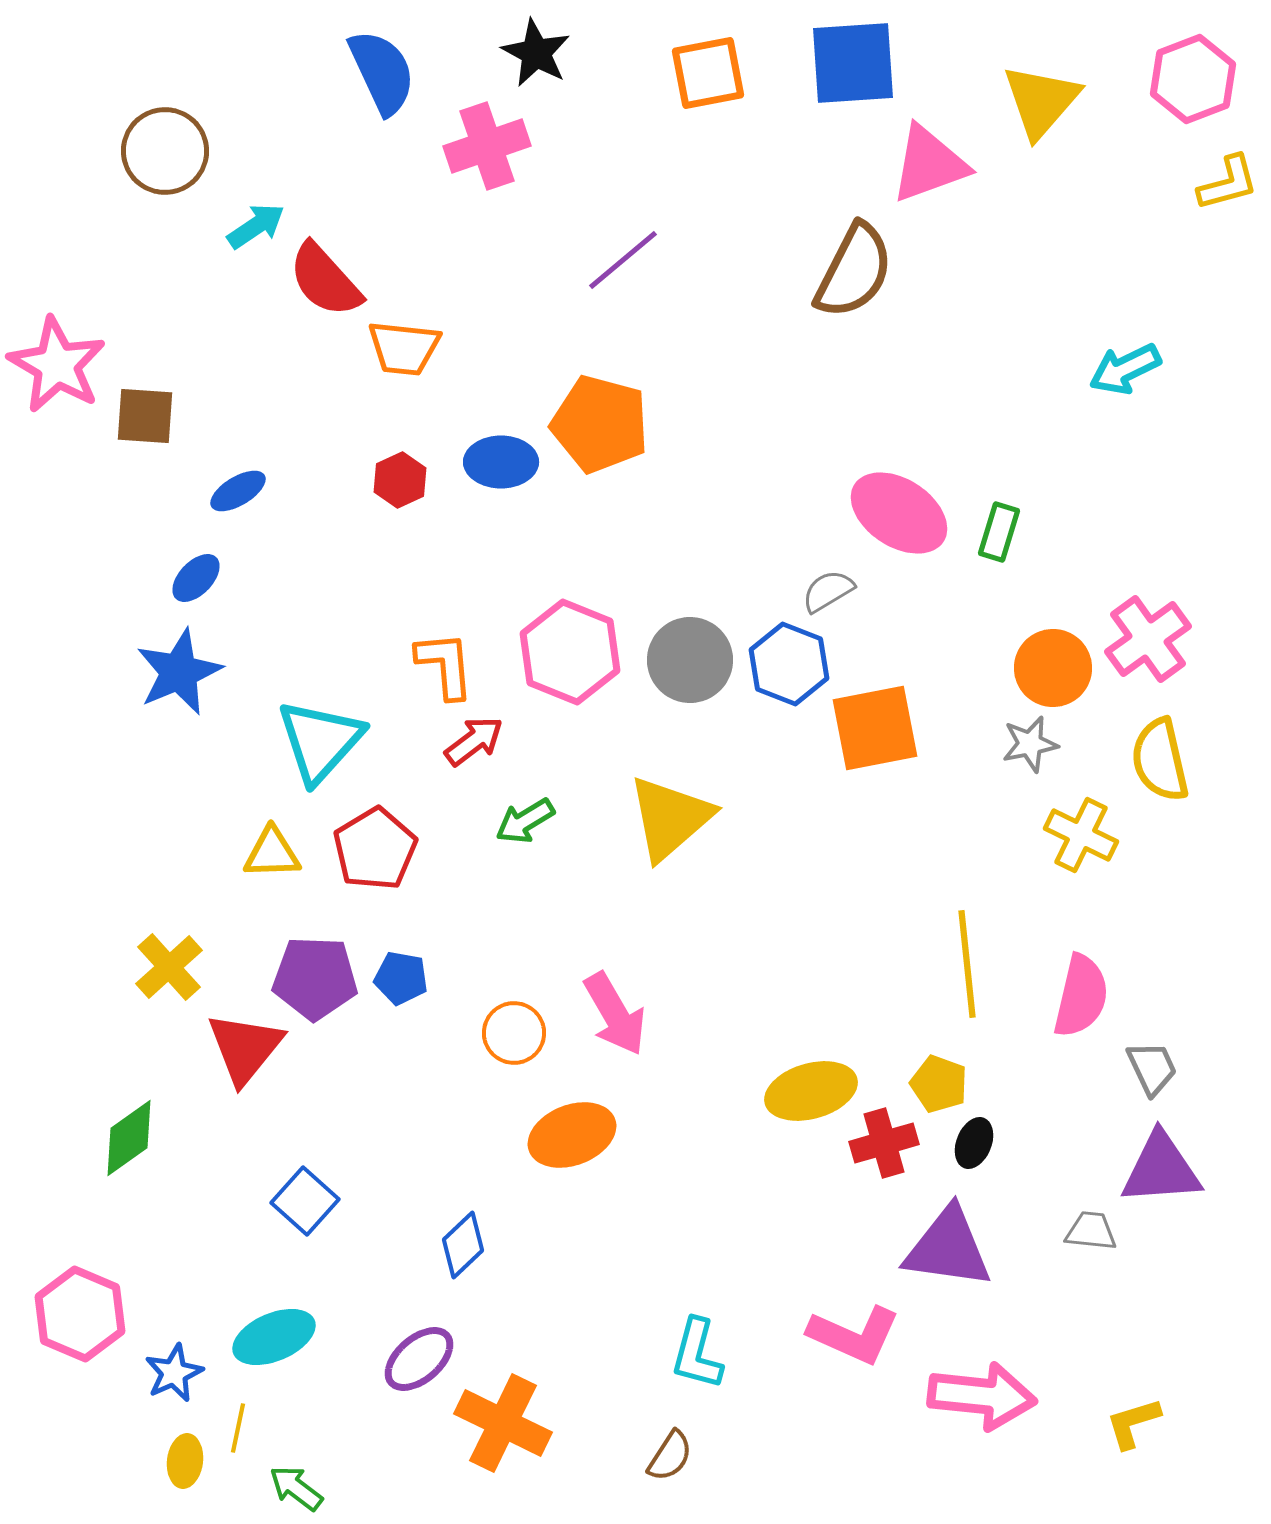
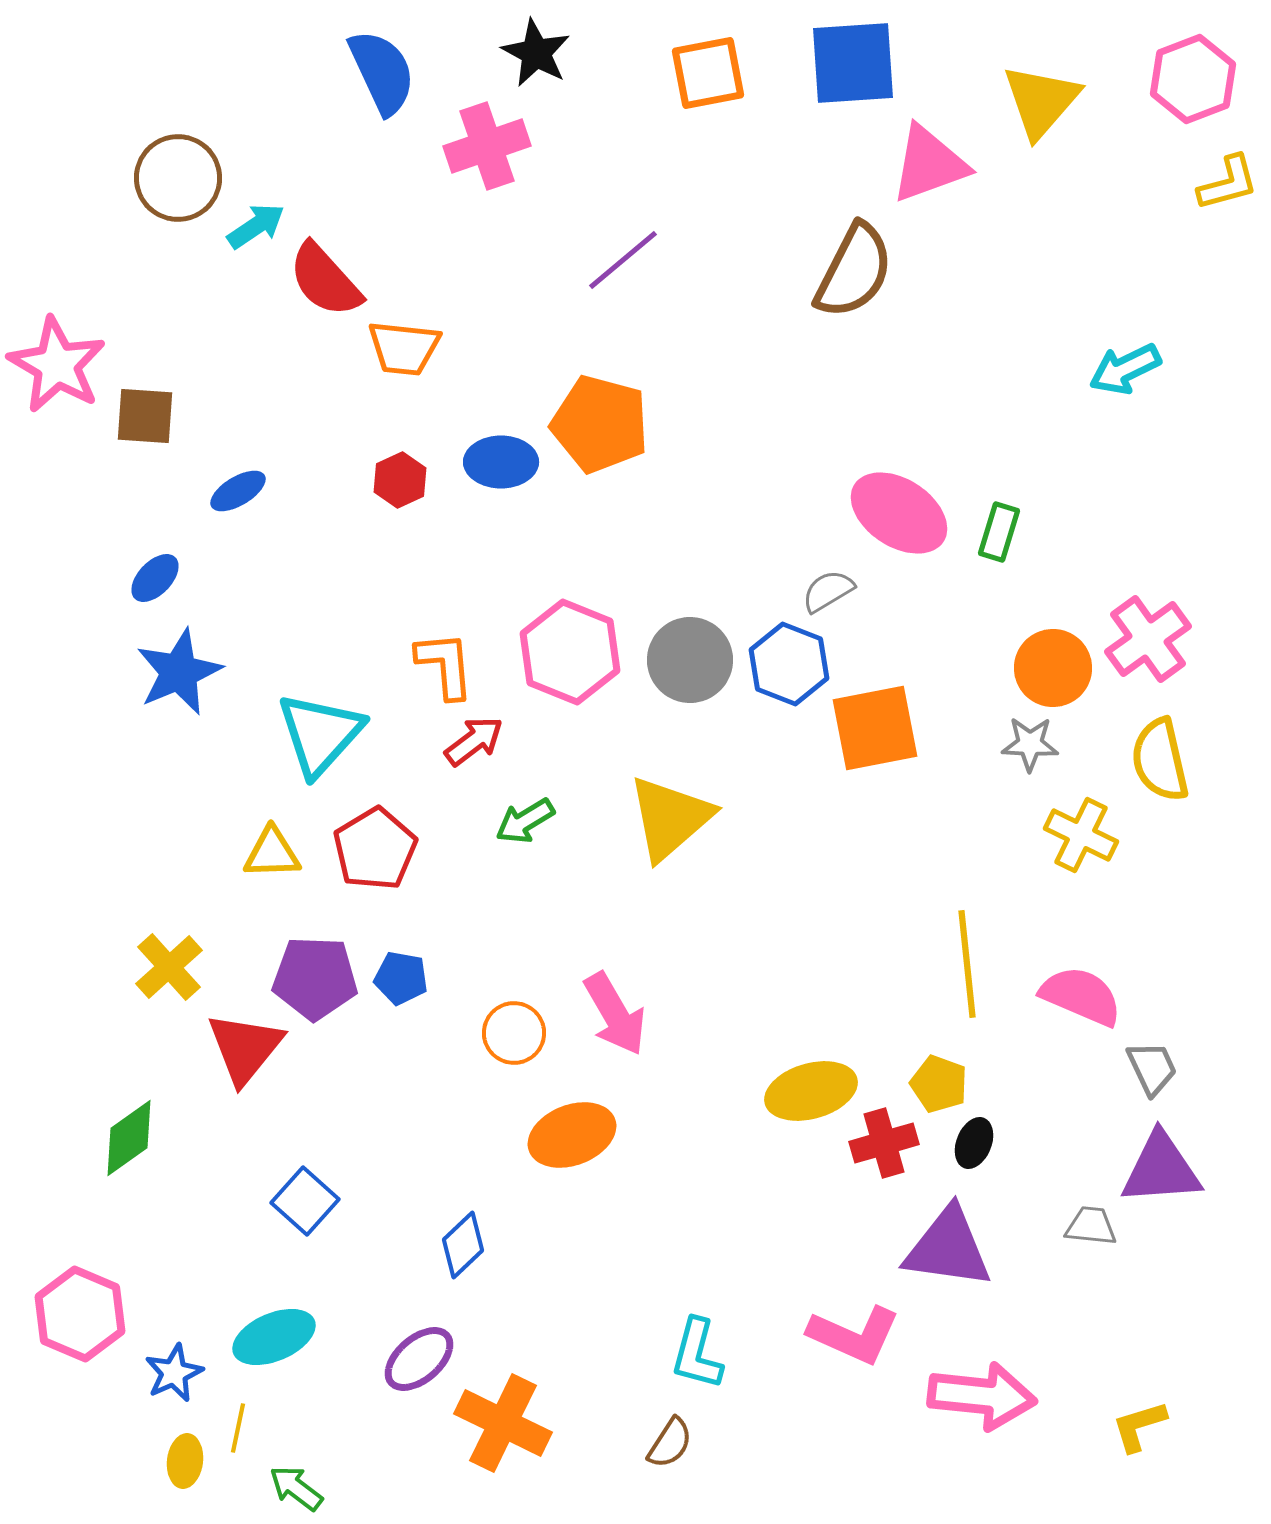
brown circle at (165, 151): moved 13 px right, 27 px down
blue ellipse at (196, 578): moved 41 px left
cyan triangle at (320, 741): moved 7 px up
gray star at (1030, 744): rotated 14 degrees clockwise
pink semicircle at (1081, 996): rotated 80 degrees counterclockwise
gray trapezoid at (1091, 1231): moved 5 px up
yellow L-shape at (1133, 1423): moved 6 px right, 3 px down
brown semicircle at (670, 1456): moved 13 px up
